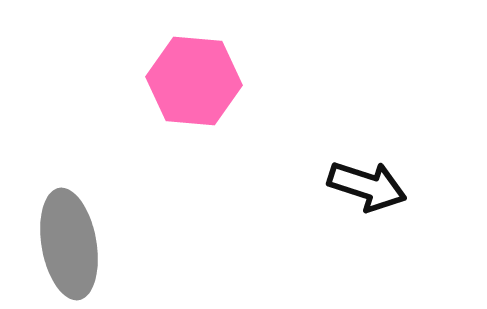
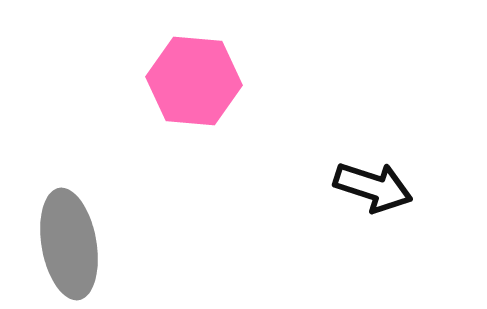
black arrow: moved 6 px right, 1 px down
